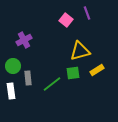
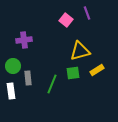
purple cross: rotated 21 degrees clockwise
green line: rotated 30 degrees counterclockwise
